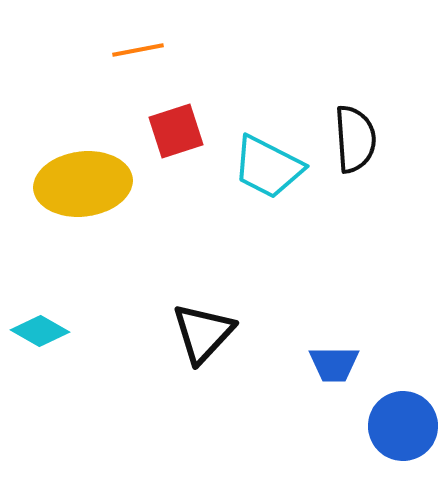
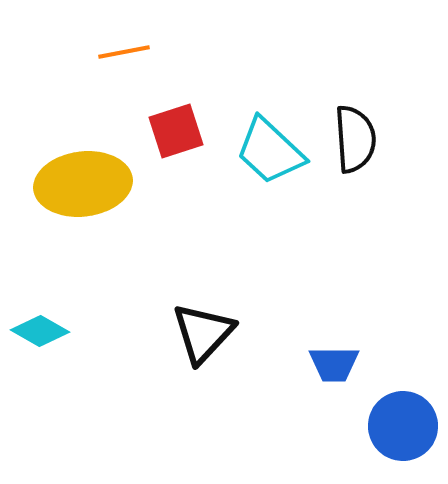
orange line: moved 14 px left, 2 px down
cyan trapezoid: moved 2 px right, 16 px up; rotated 16 degrees clockwise
